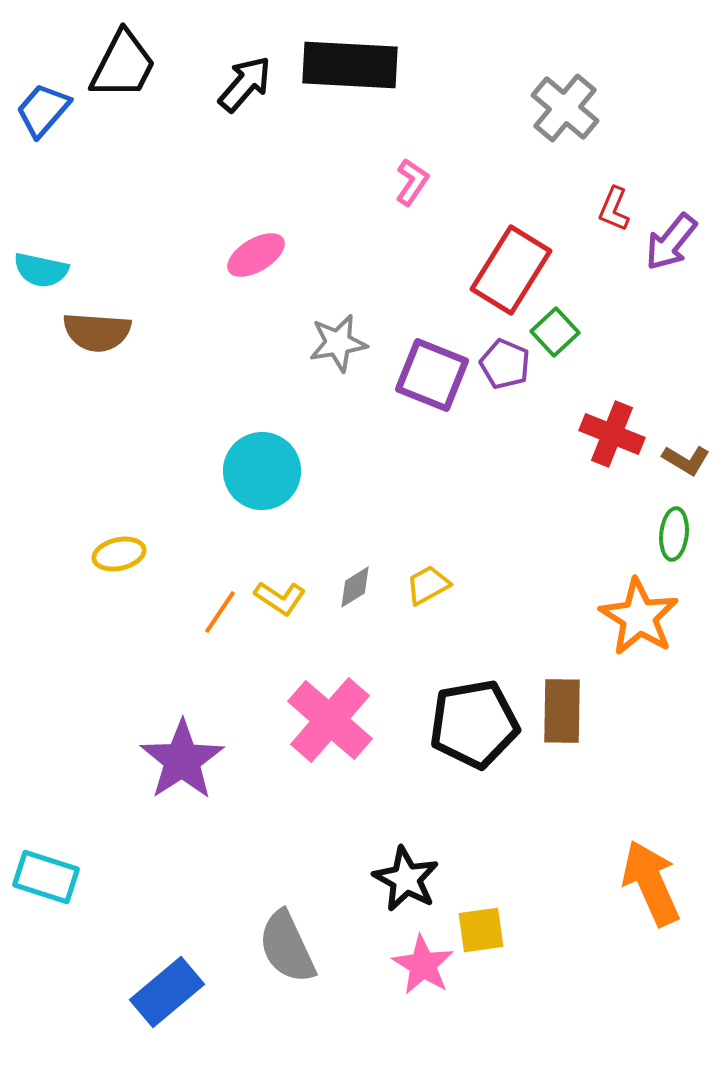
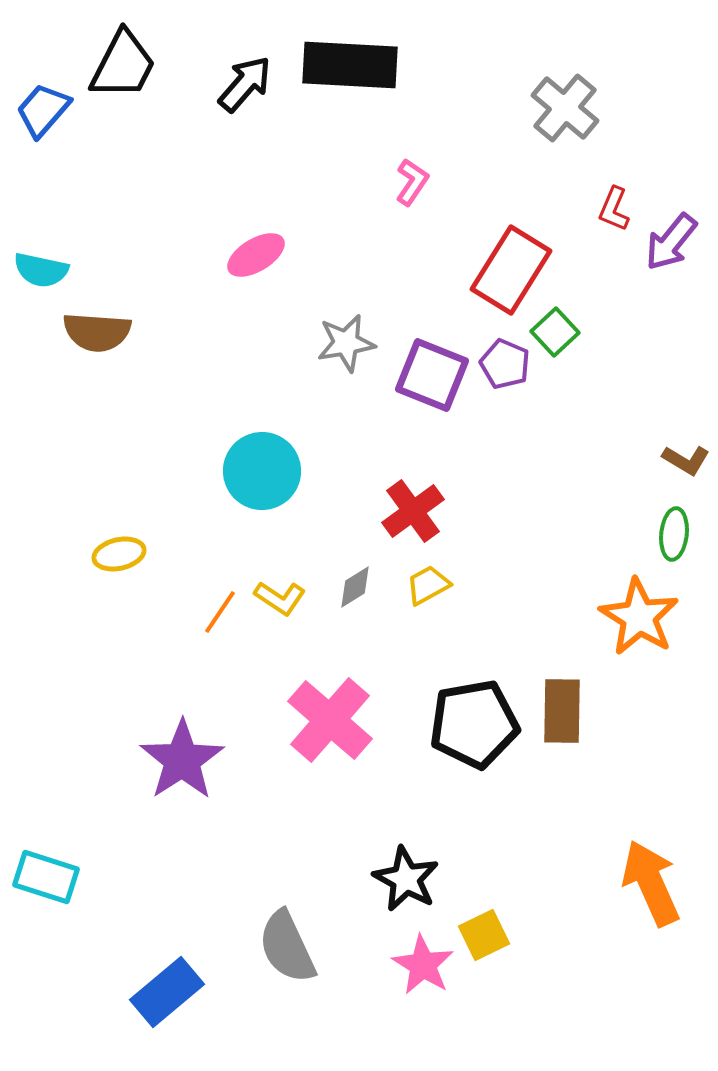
gray star: moved 8 px right
red cross: moved 199 px left, 77 px down; rotated 32 degrees clockwise
yellow square: moved 3 px right, 5 px down; rotated 18 degrees counterclockwise
